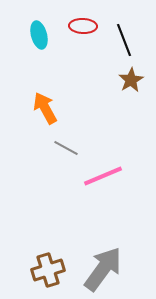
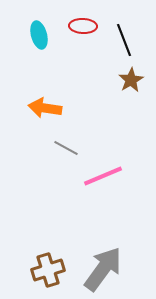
orange arrow: rotated 52 degrees counterclockwise
